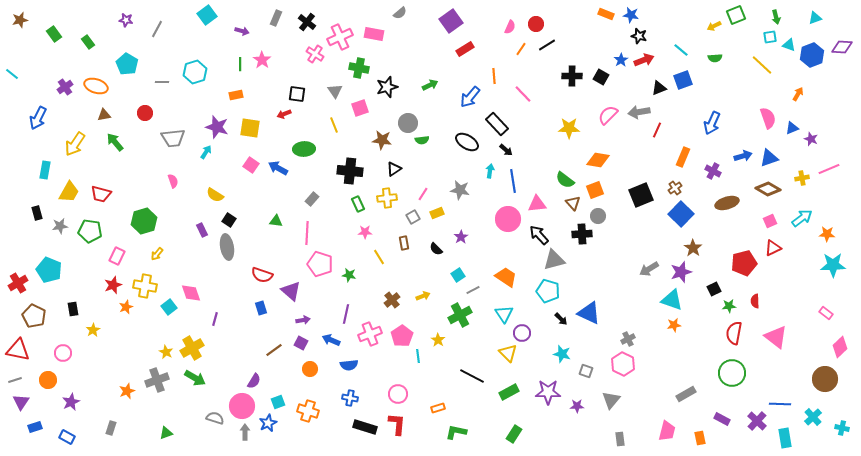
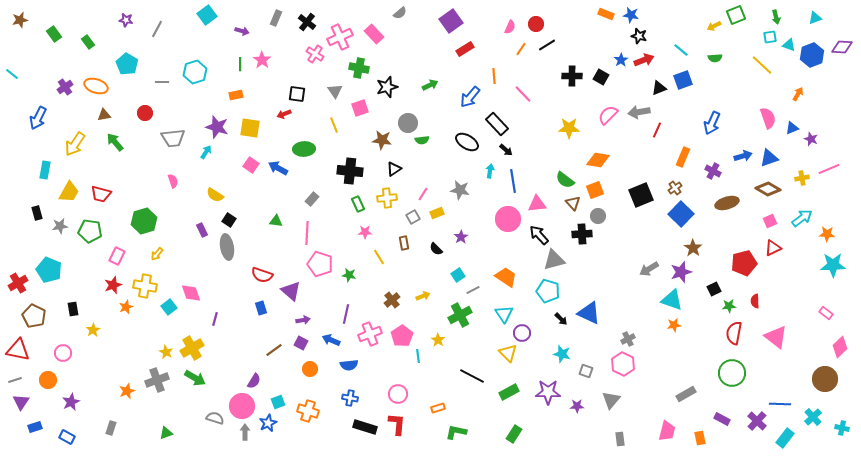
pink rectangle at (374, 34): rotated 36 degrees clockwise
cyan rectangle at (785, 438): rotated 48 degrees clockwise
